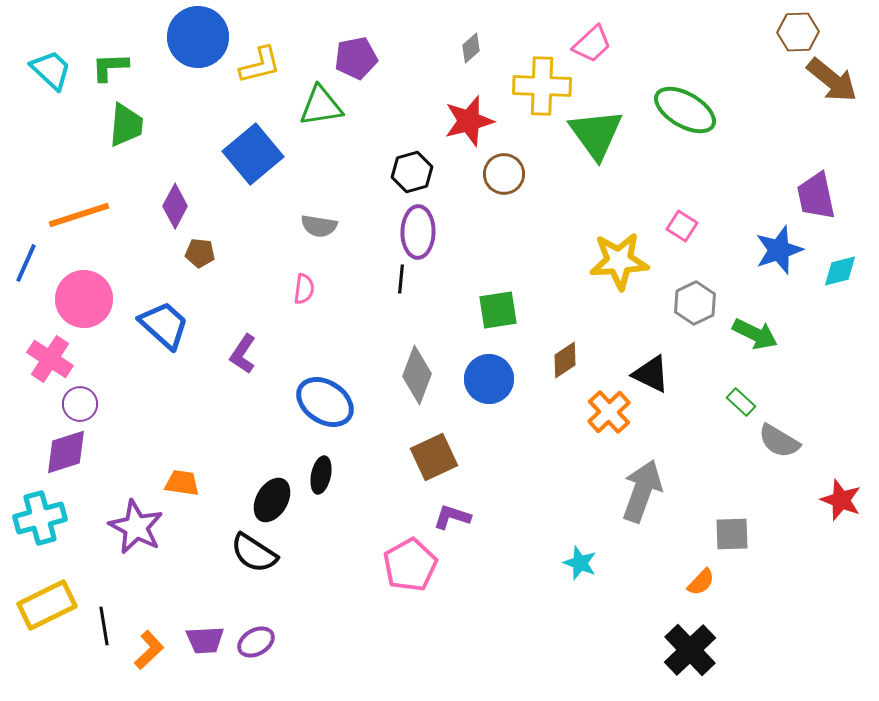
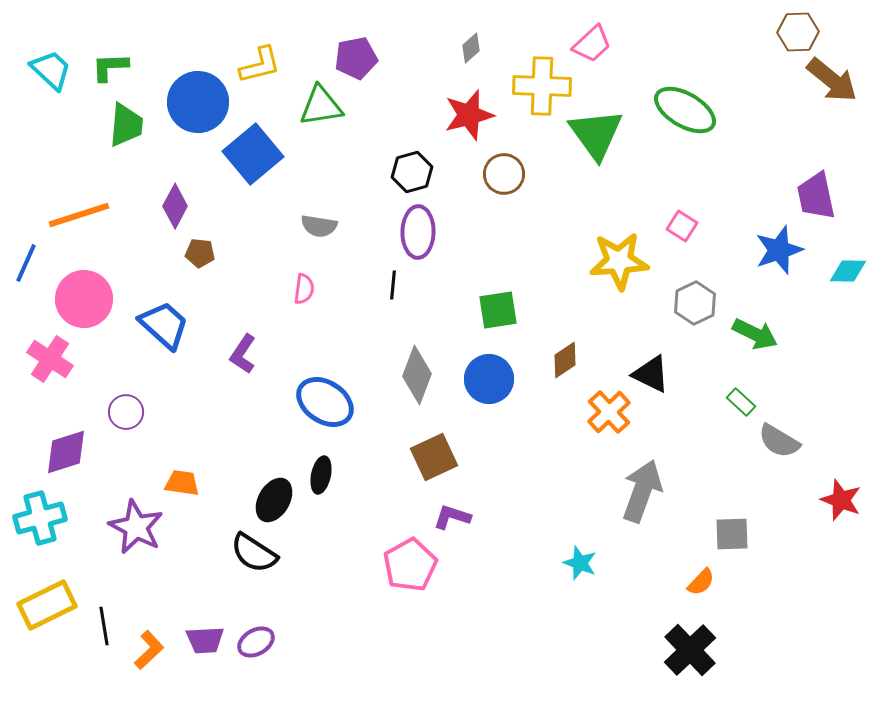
blue circle at (198, 37): moved 65 px down
red star at (469, 121): moved 6 px up
cyan diamond at (840, 271): moved 8 px right; rotated 15 degrees clockwise
black line at (401, 279): moved 8 px left, 6 px down
purple circle at (80, 404): moved 46 px right, 8 px down
black ellipse at (272, 500): moved 2 px right
